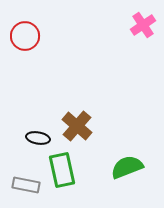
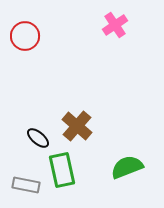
pink cross: moved 28 px left
black ellipse: rotated 30 degrees clockwise
